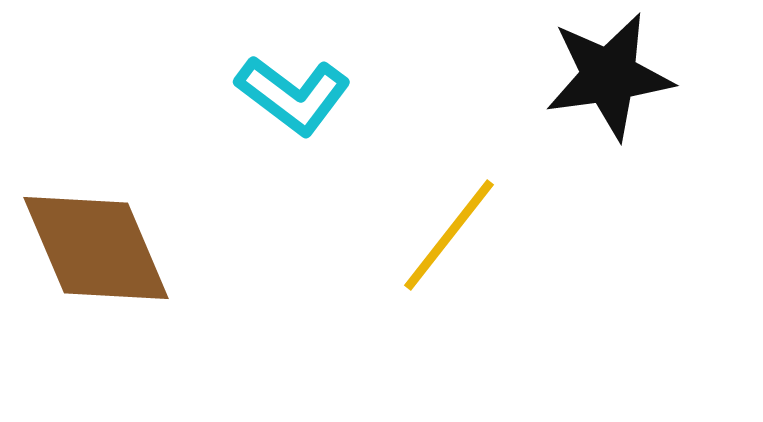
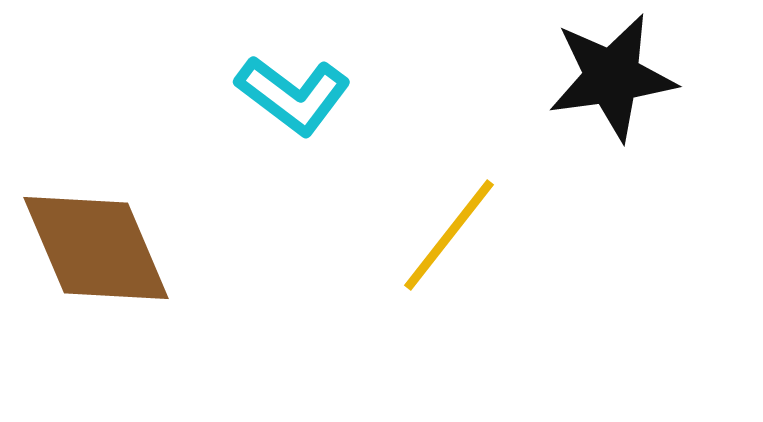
black star: moved 3 px right, 1 px down
